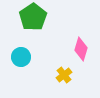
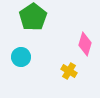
pink diamond: moved 4 px right, 5 px up
yellow cross: moved 5 px right, 4 px up; rotated 21 degrees counterclockwise
